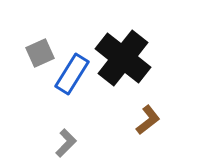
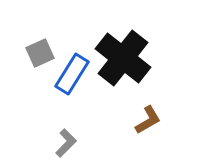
brown L-shape: rotated 8 degrees clockwise
